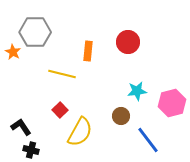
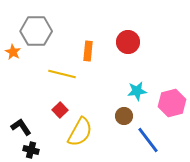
gray hexagon: moved 1 px right, 1 px up
brown circle: moved 3 px right
